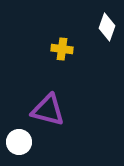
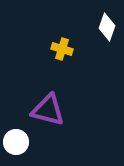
yellow cross: rotated 10 degrees clockwise
white circle: moved 3 px left
